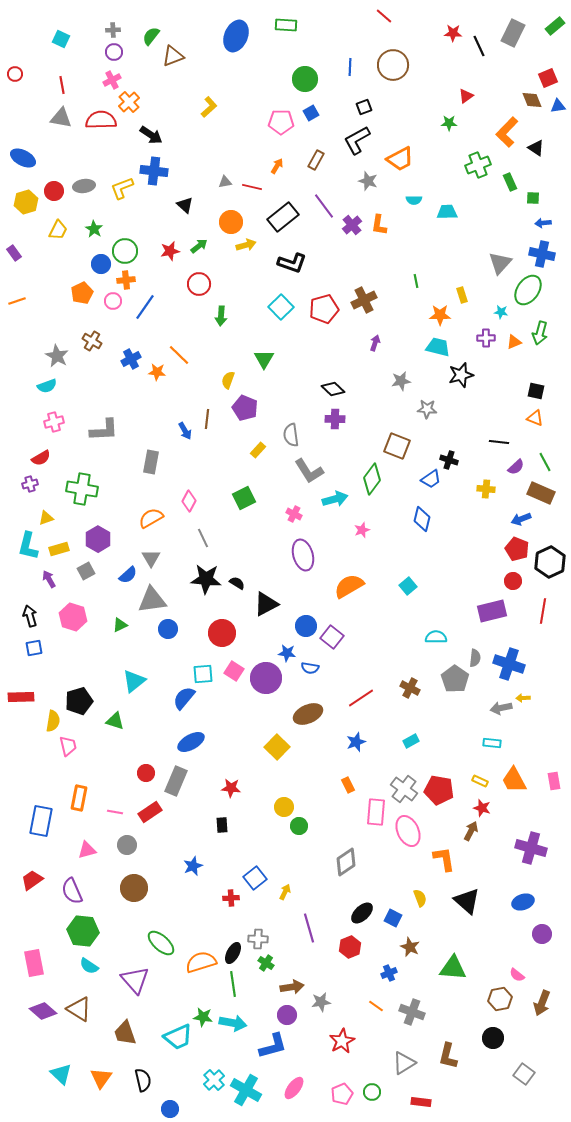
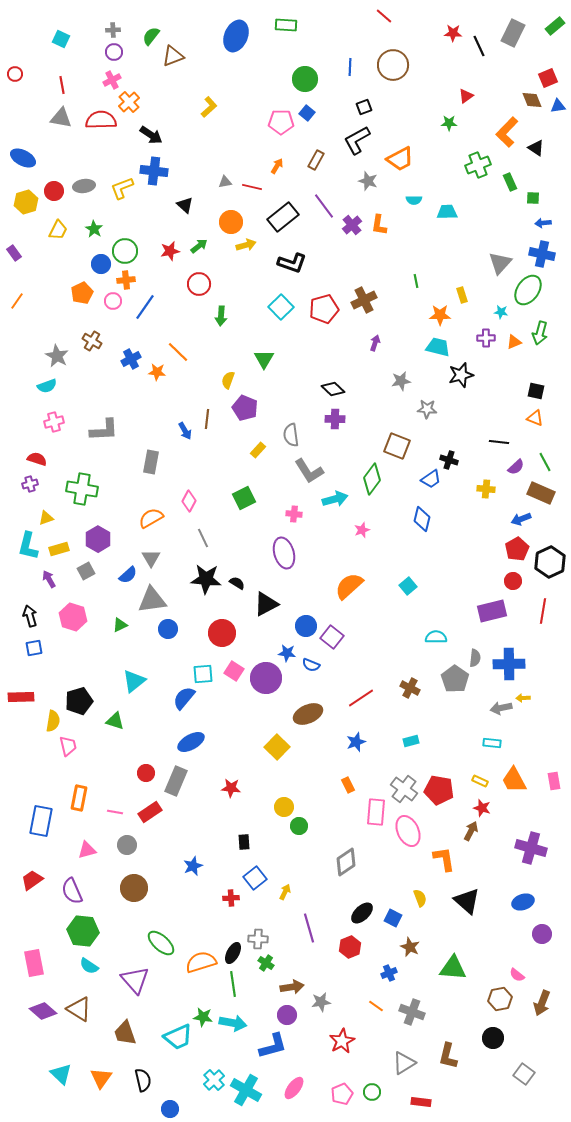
blue square at (311, 113): moved 4 px left; rotated 21 degrees counterclockwise
orange line at (17, 301): rotated 36 degrees counterclockwise
orange line at (179, 355): moved 1 px left, 3 px up
red semicircle at (41, 458): moved 4 px left, 1 px down; rotated 132 degrees counterclockwise
pink cross at (294, 514): rotated 21 degrees counterclockwise
red pentagon at (517, 549): rotated 20 degrees clockwise
purple ellipse at (303, 555): moved 19 px left, 2 px up
orange semicircle at (349, 586): rotated 12 degrees counterclockwise
blue cross at (509, 664): rotated 20 degrees counterclockwise
blue semicircle at (310, 668): moved 1 px right, 3 px up; rotated 12 degrees clockwise
cyan rectangle at (411, 741): rotated 14 degrees clockwise
black rectangle at (222, 825): moved 22 px right, 17 px down
